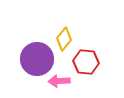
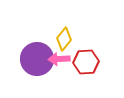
red hexagon: rotated 10 degrees counterclockwise
pink arrow: moved 22 px up
